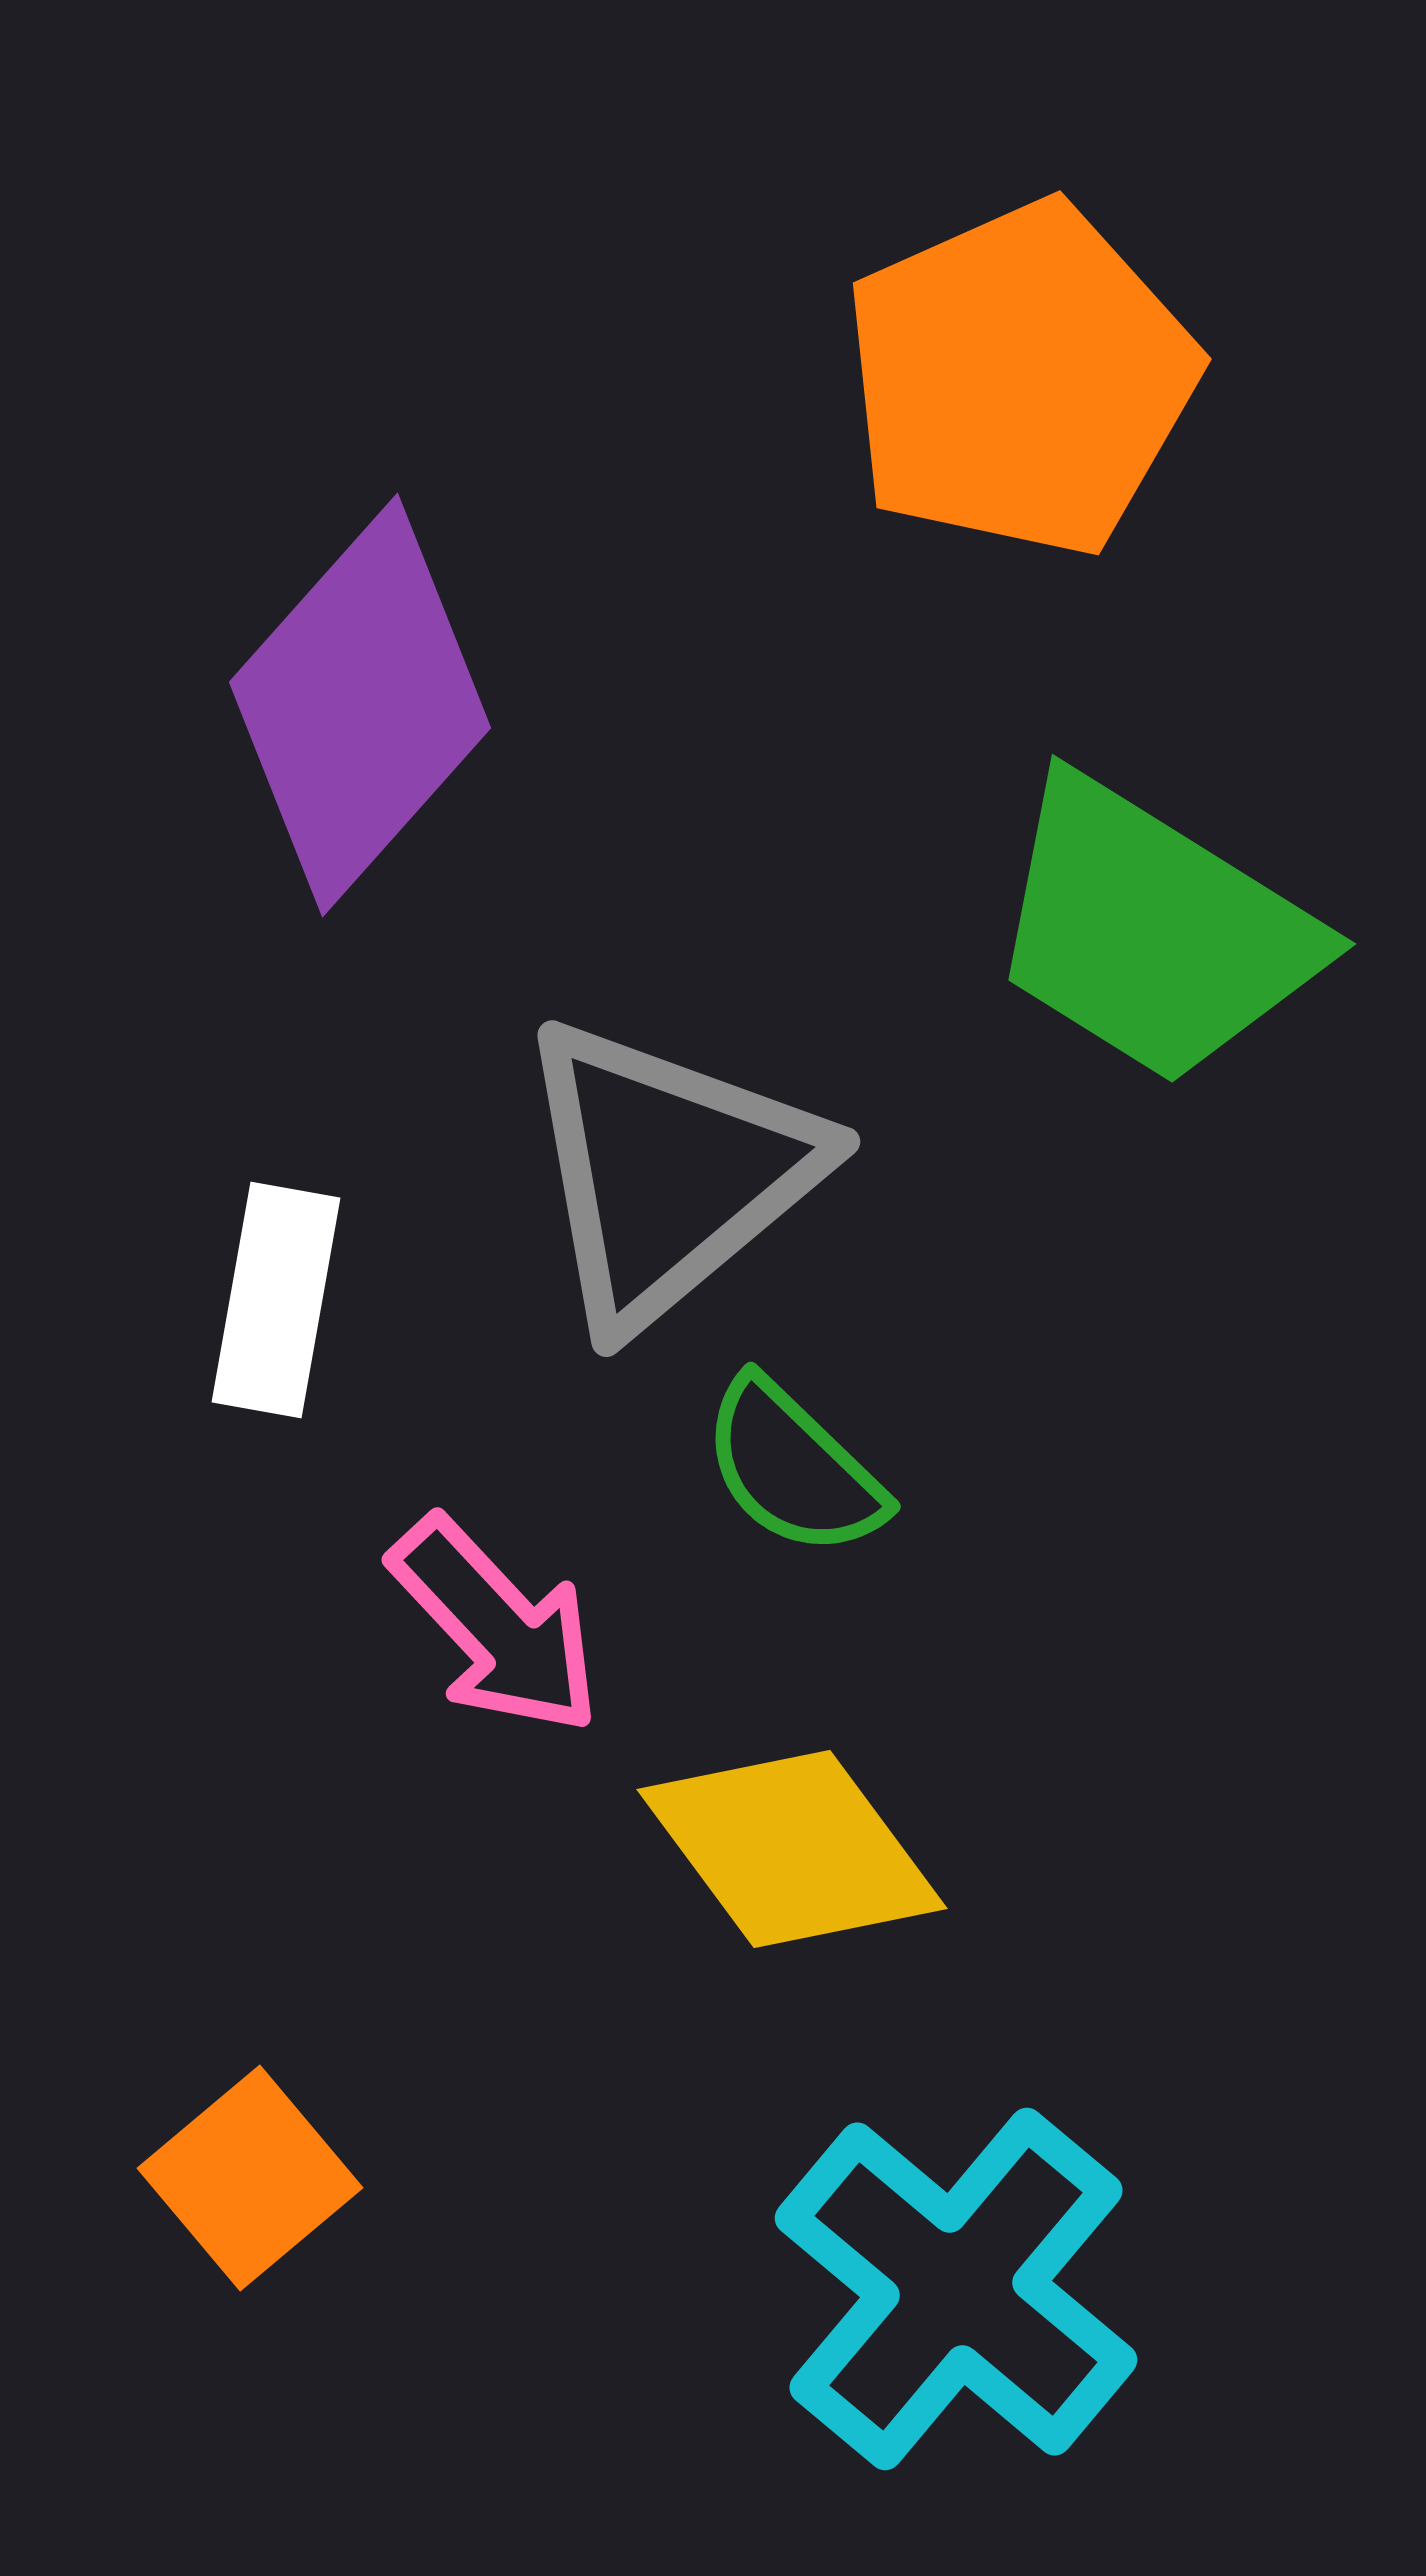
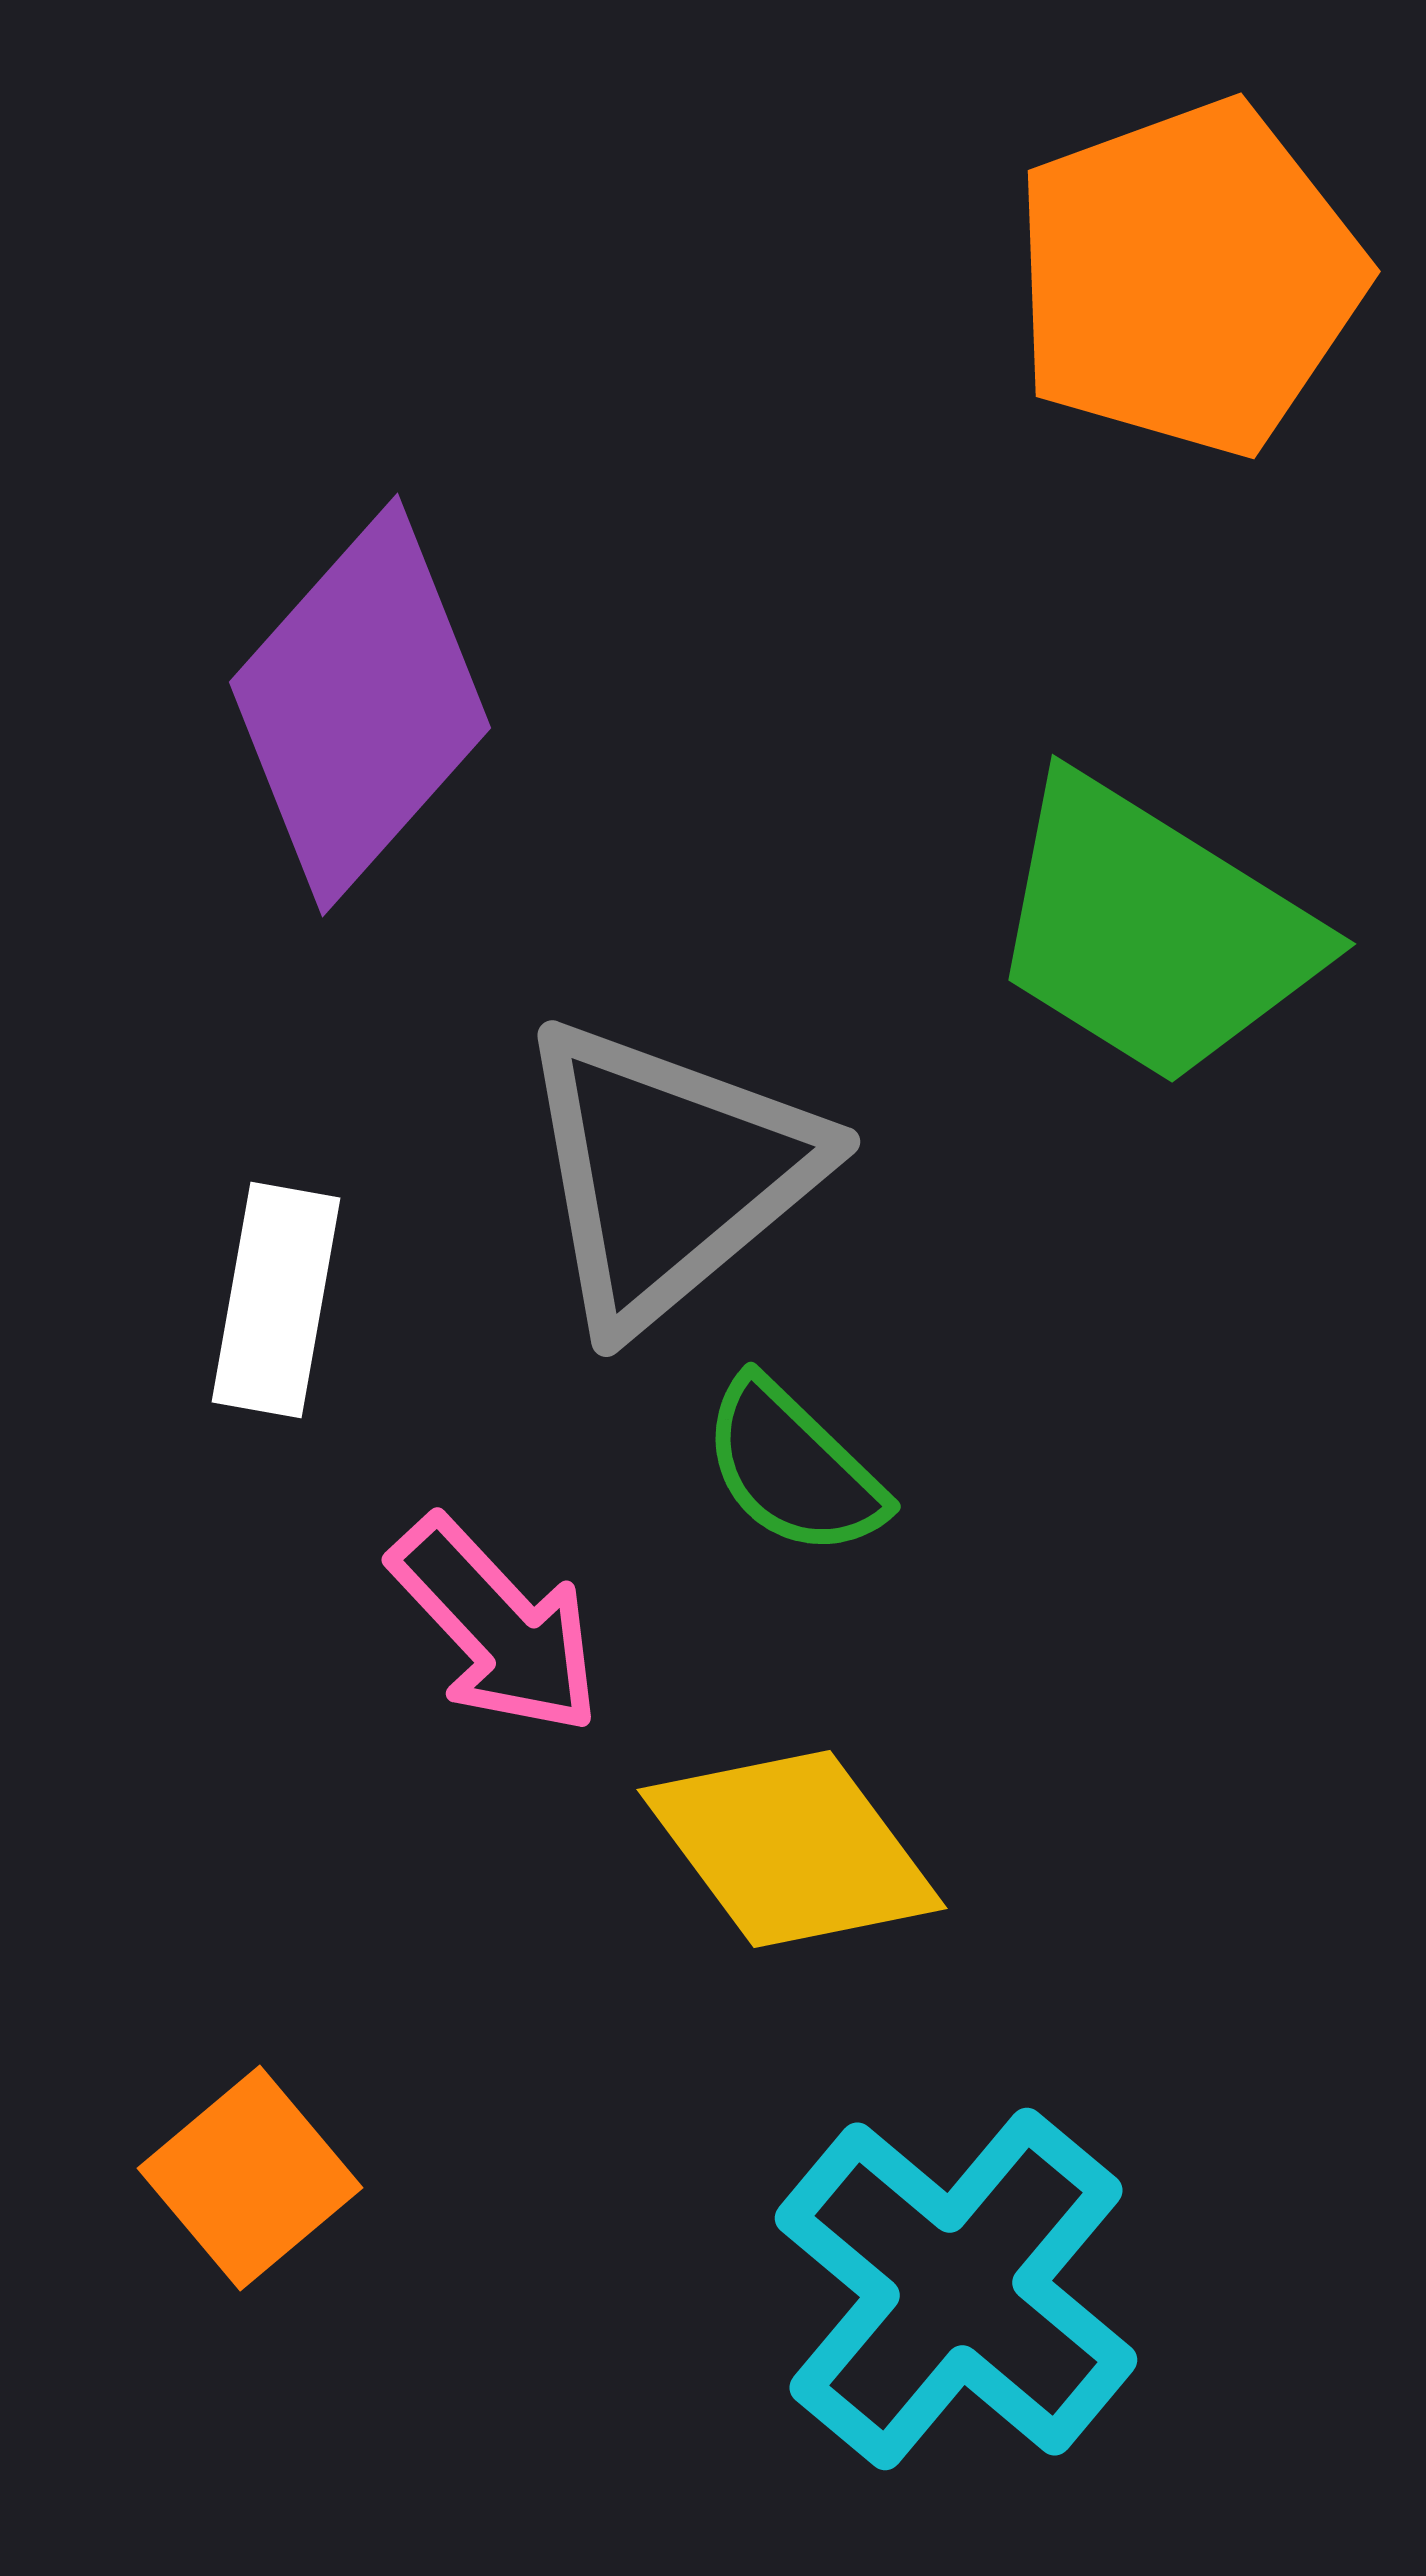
orange pentagon: moved 168 px right, 101 px up; rotated 4 degrees clockwise
